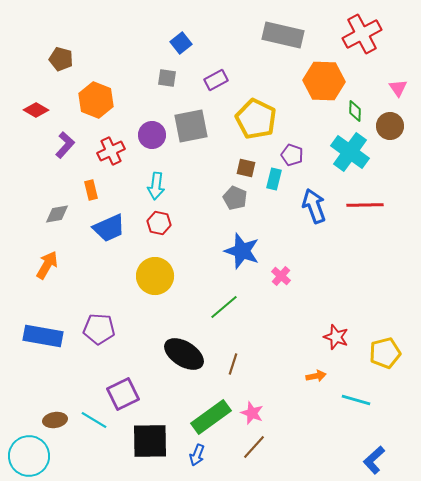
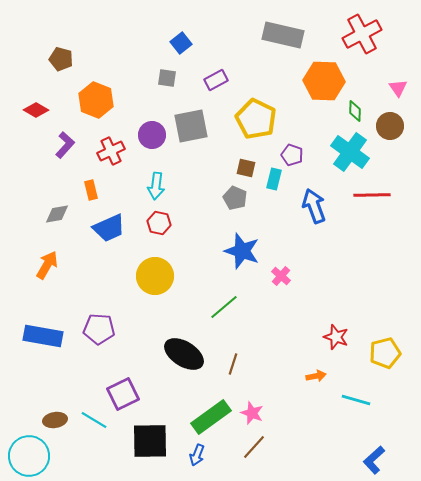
red line at (365, 205): moved 7 px right, 10 px up
